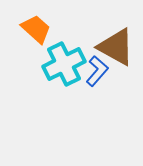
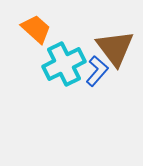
brown triangle: moved 1 px left, 1 px down; rotated 24 degrees clockwise
